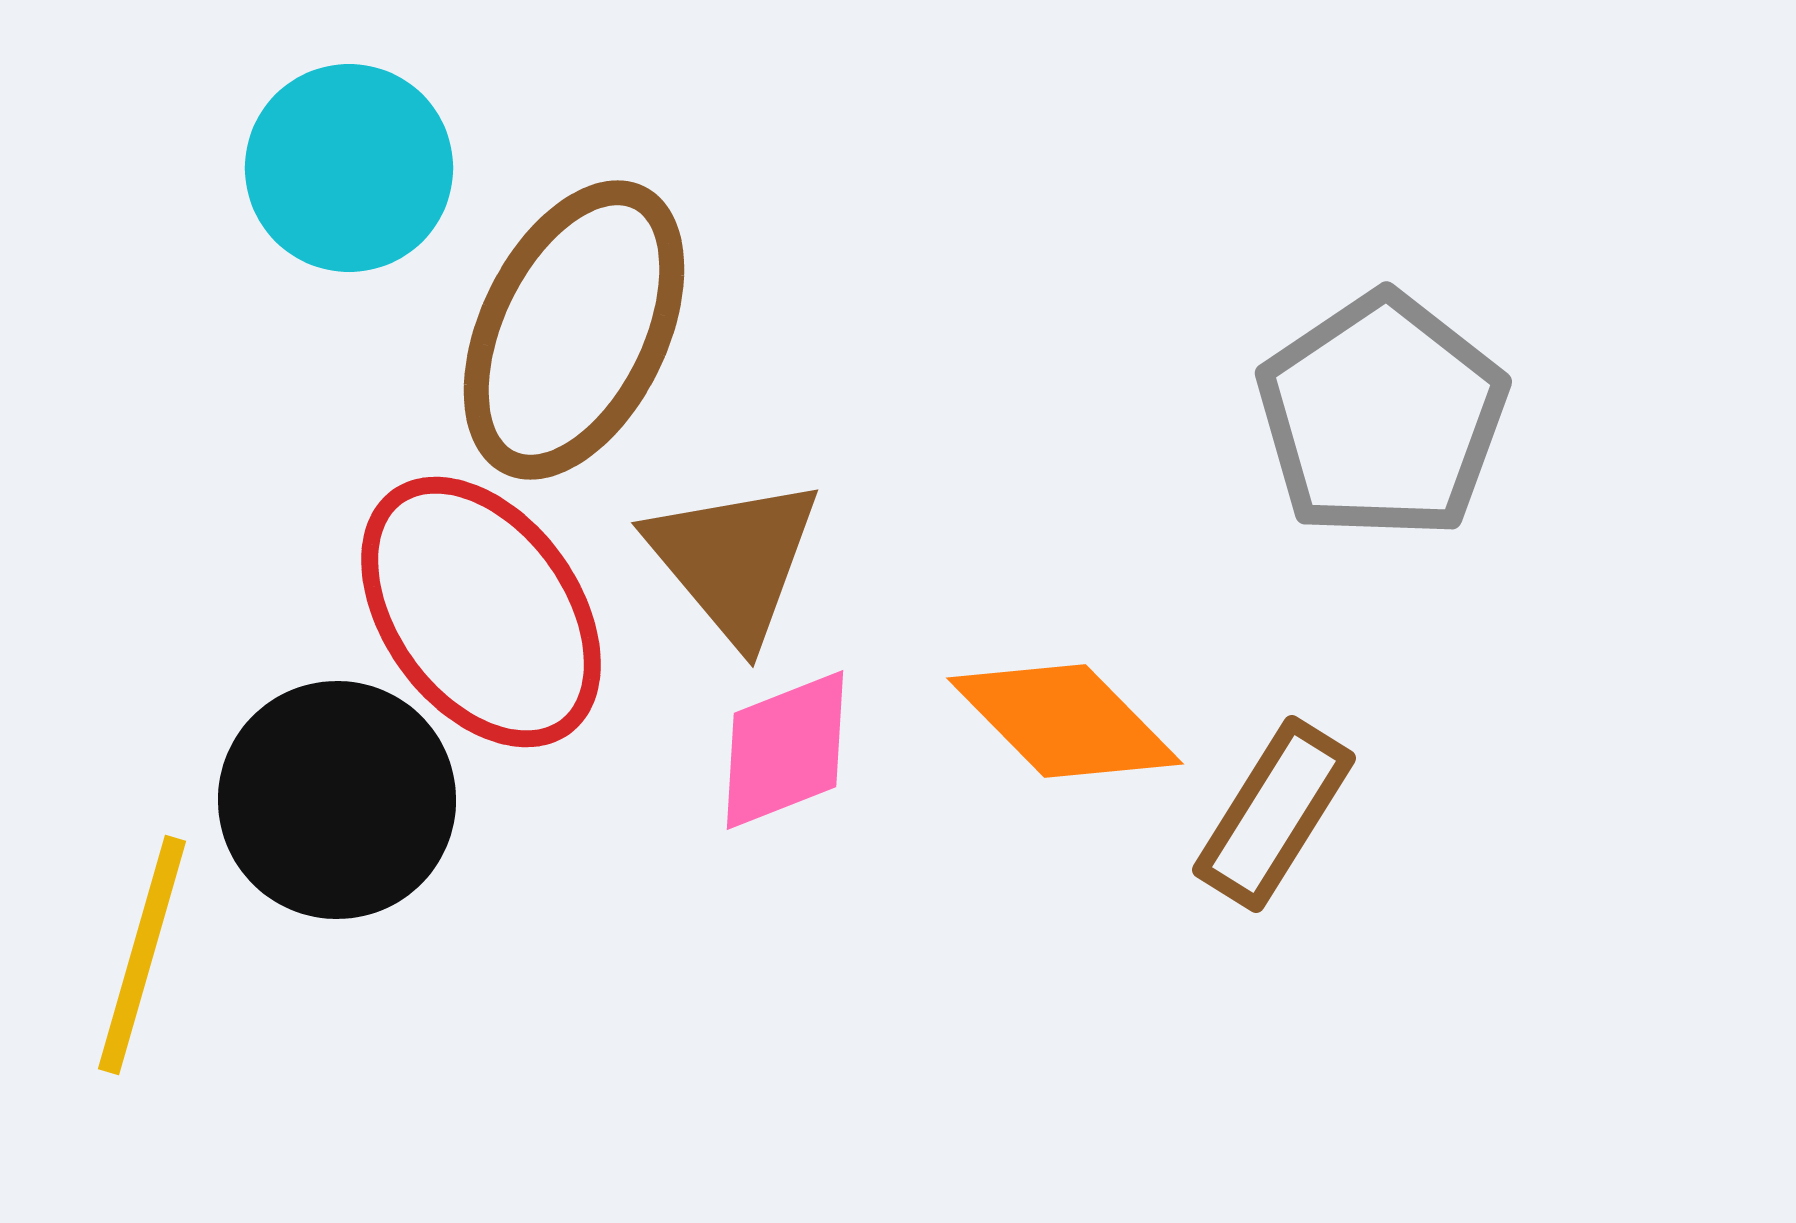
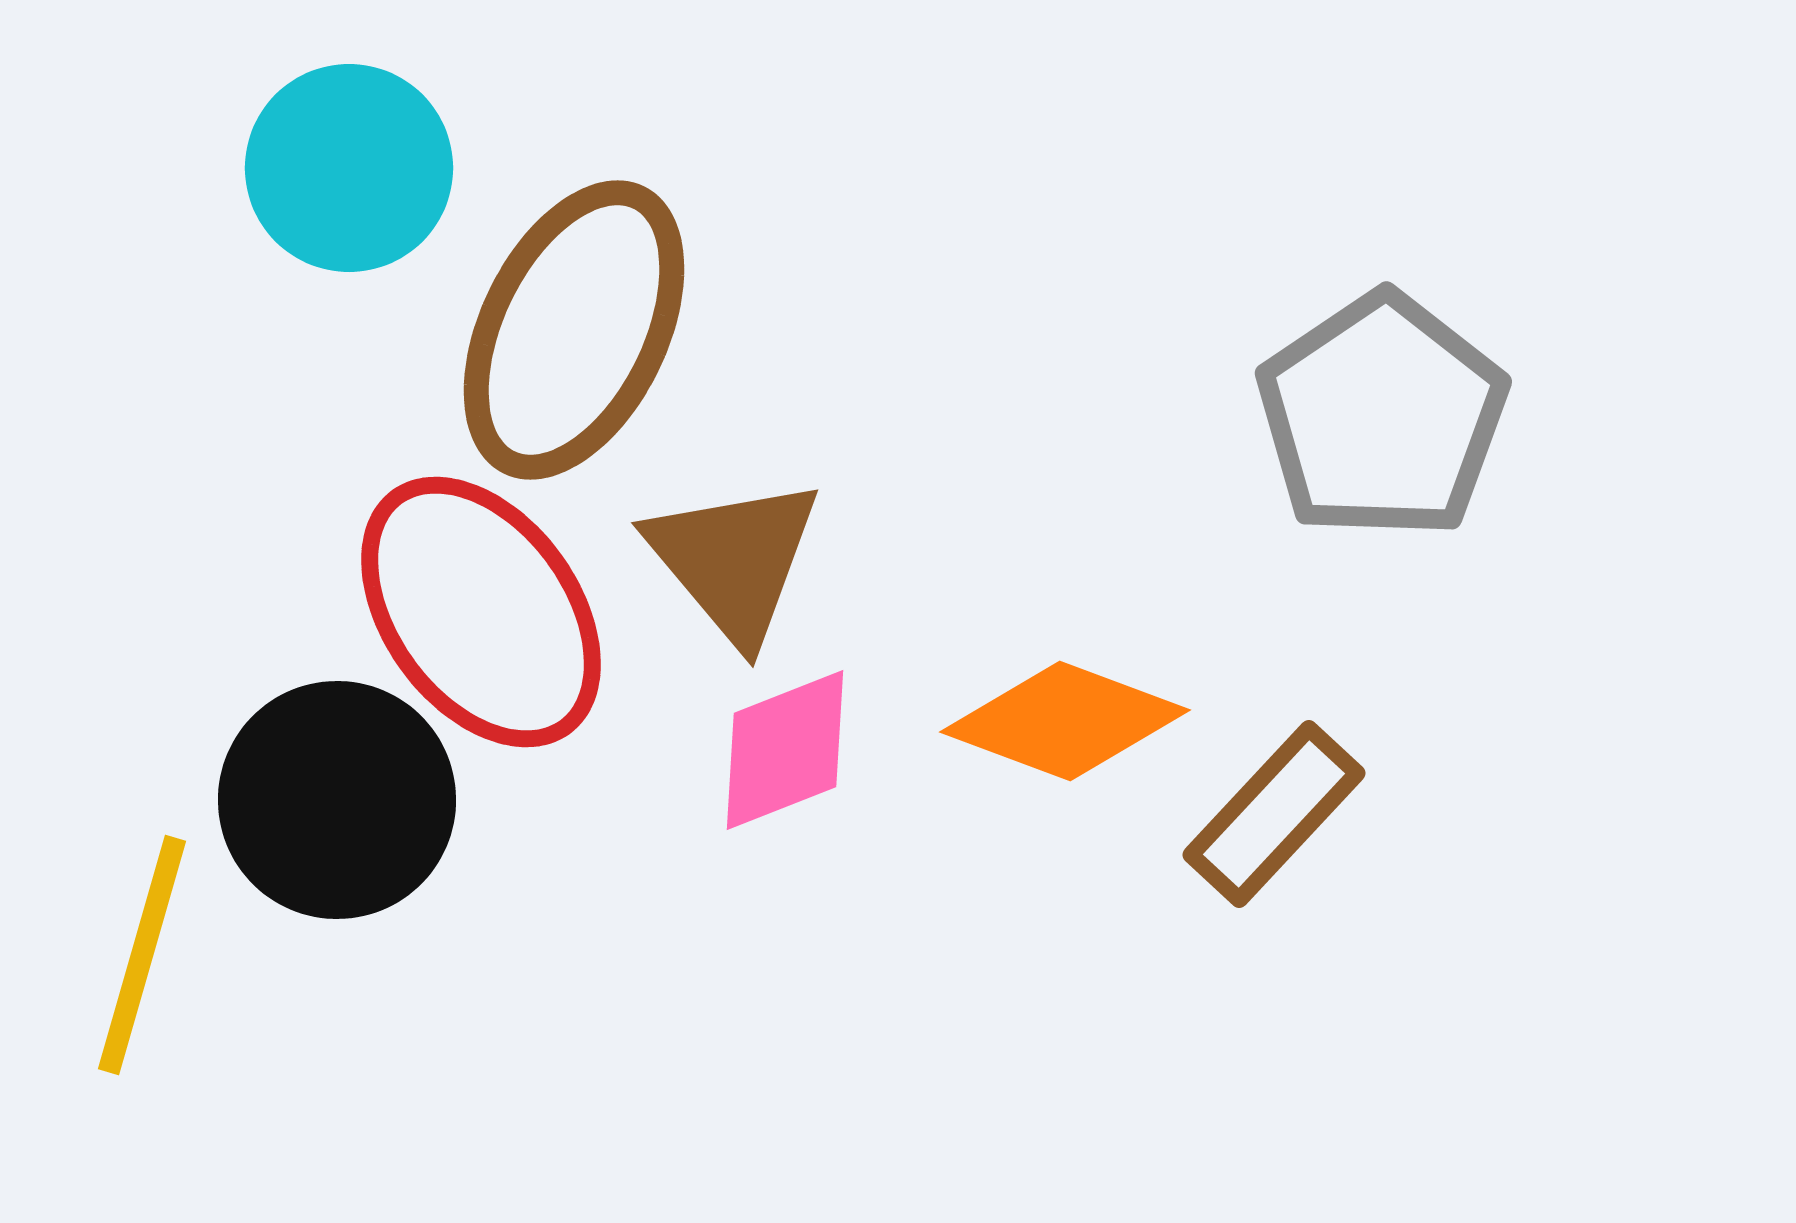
orange diamond: rotated 25 degrees counterclockwise
brown rectangle: rotated 11 degrees clockwise
